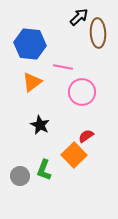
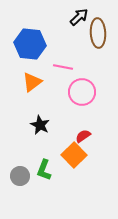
red semicircle: moved 3 px left
